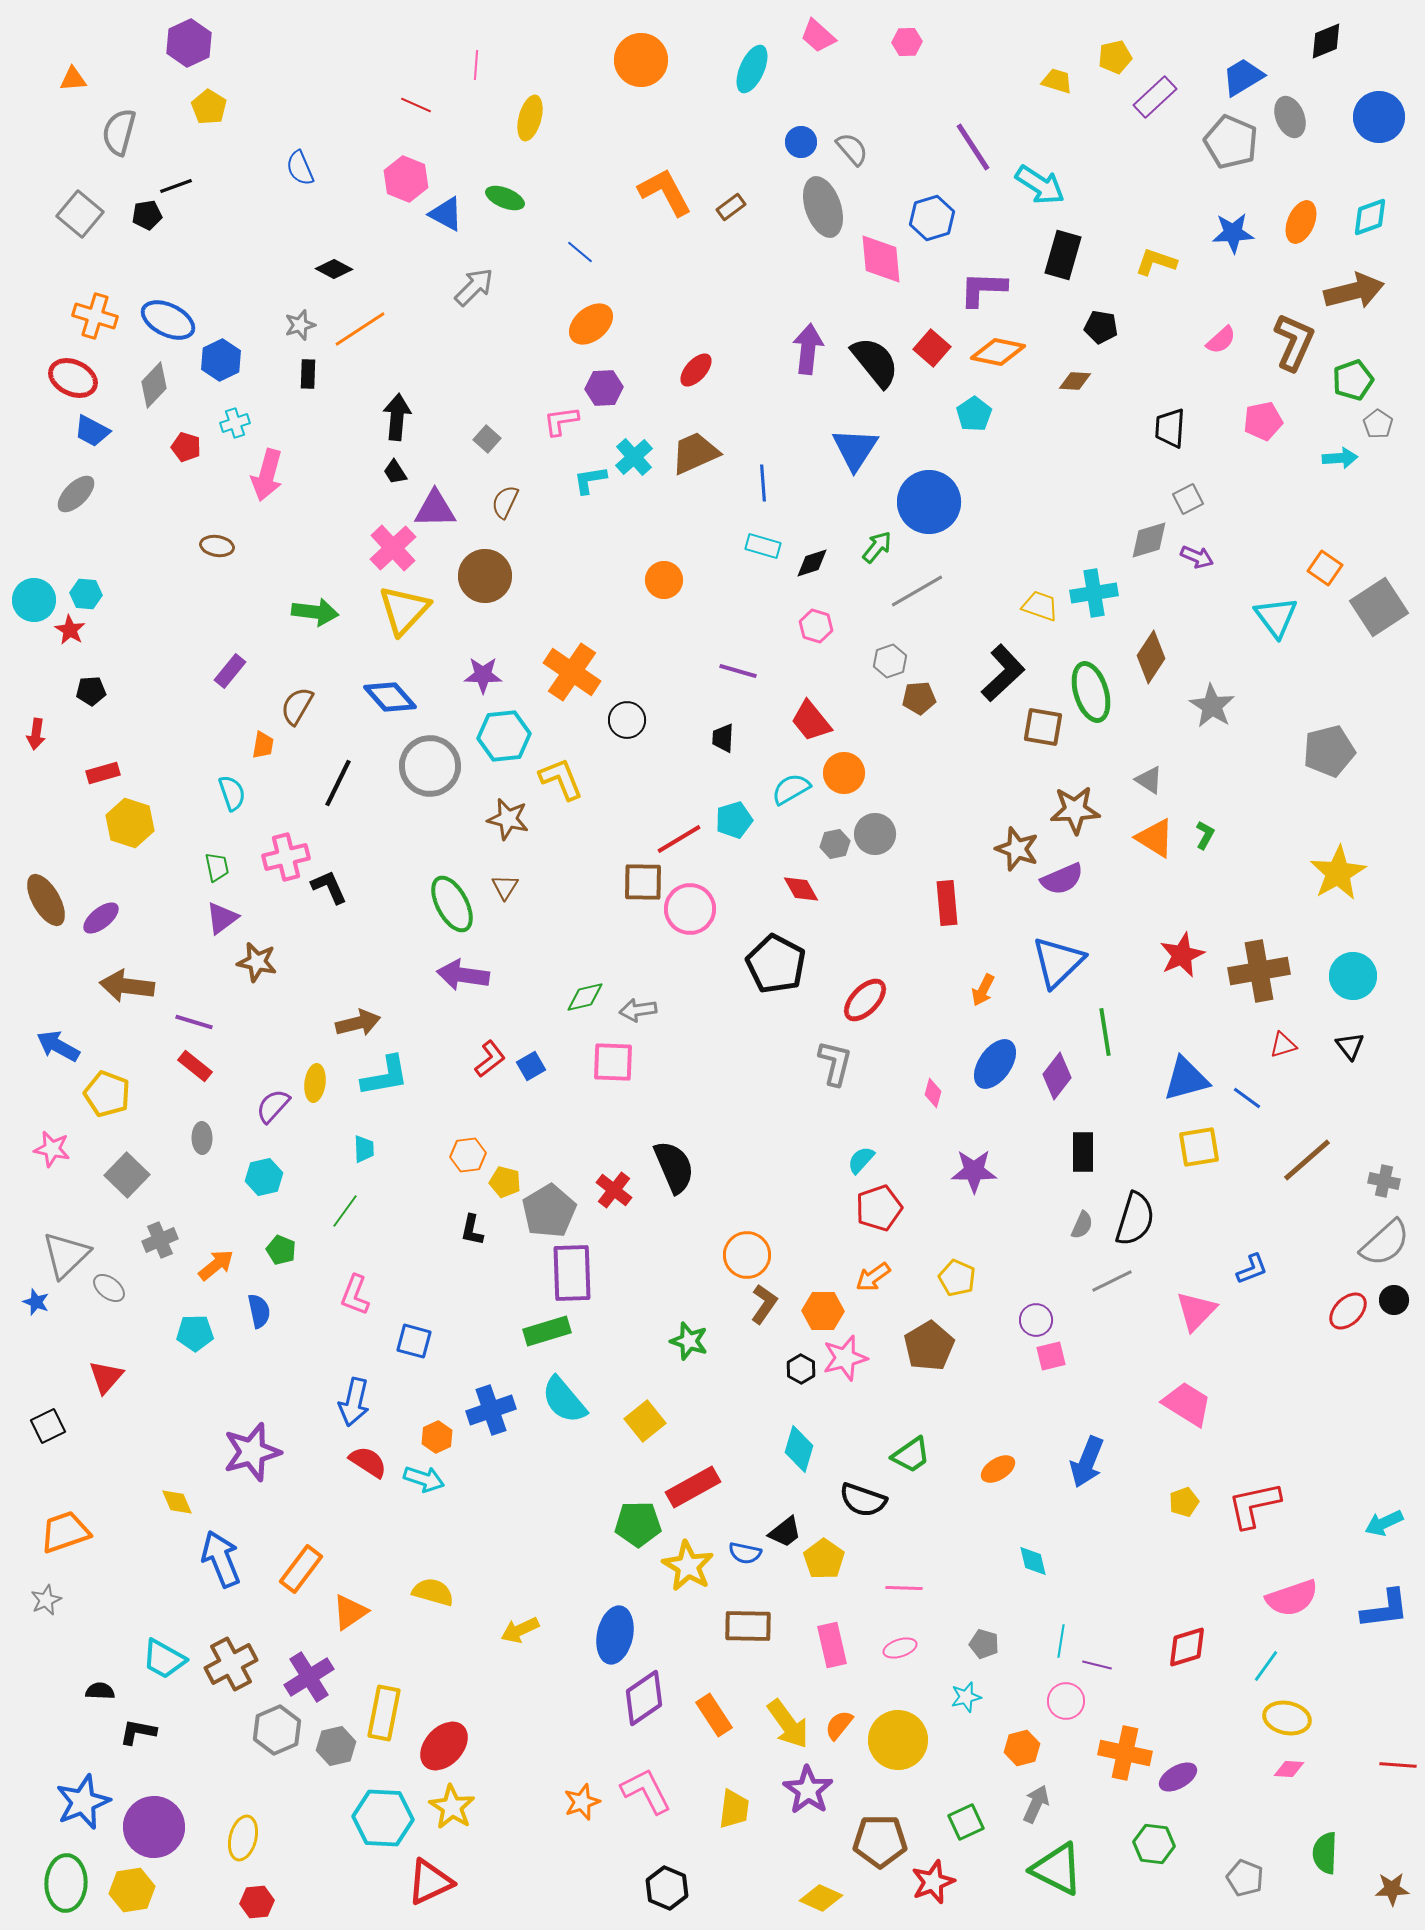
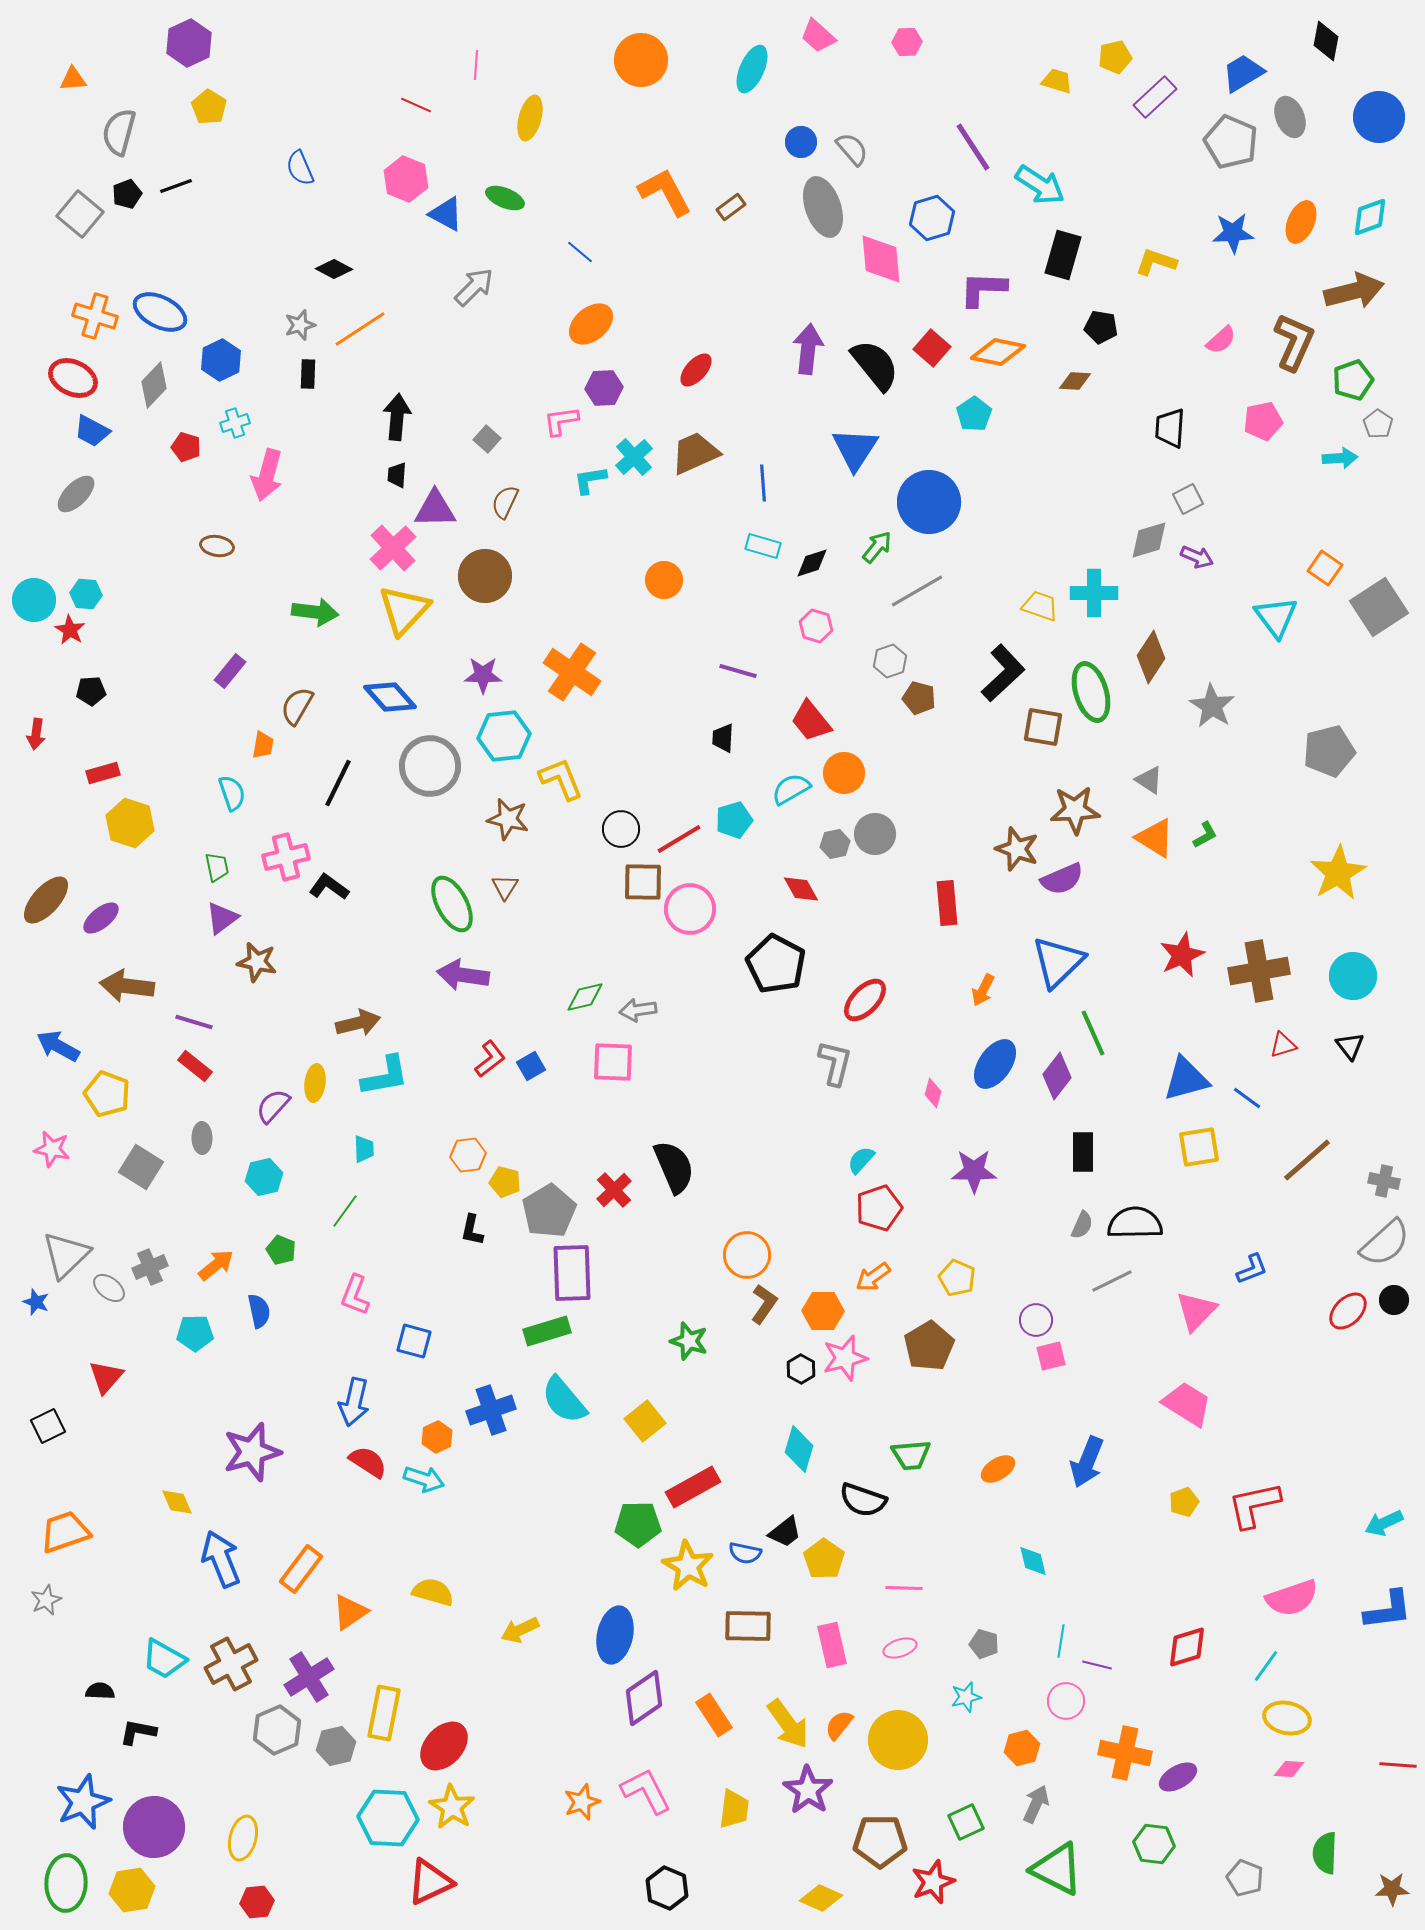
black diamond at (1326, 41): rotated 57 degrees counterclockwise
blue trapezoid at (1243, 77): moved 4 px up
black pentagon at (147, 215): moved 20 px left, 21 px up; rotated 12 degrees counterclockwise
blue ellipse at (168, 320): moved 8 px left, 8 px up
black semicircle at (875, 362): moved 3 px down
black trapezoid at (395, 472): moved 2 px right, 3 px down; rotated 36 degrees clockwise
cyan cross at (1094, 593): rotated 9 degrees clockwise
brown pentagon at (919, 698): rotated 20 degrees clockwise
black circle at (627, 720): moved 6 px left, 109 px down
green L-shape at (1205, 835): rotated 32 degrees clockwise
black L-shape at (329, 887): rotated 30 degrees counterclockwise
brown ellipse at (46, 900): rotated 72 degrees clockwise
green line at (1105, 1032): moved 12 px left, 1 px down; rotated 15 degrees counterclockwise
gray square at (127, 1175): moved 14 px right, 8 px up; rotated 12 degrees counterclockwise
red cross at (614, 1190): rotated 9 degrees clockwise
black semicircle at (1135, 1219): moved 4 px down; rotated 108 degrees counterclockwise
gray cross at (160, 1240): moved 10 px left, 27 px down
green trapezoid at (911, 1455): rotated 30 degrees clockwise
blue L-shape at (1385, 1609): moved 3 px right, 1 px down
cyan hexagon at (383, 1818): moved 5 px right
